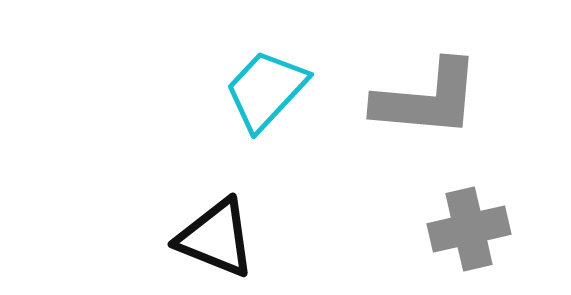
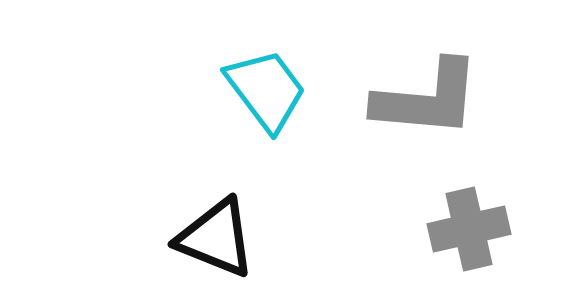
cyan trapezoid: rotated 100 degrees clockwise
